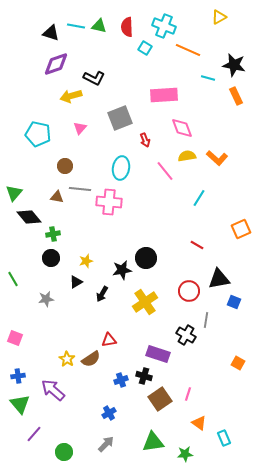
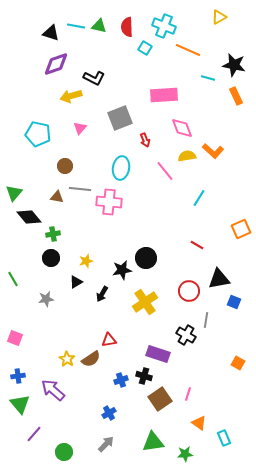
orange L-shape at (217, 158): moved 4 px left, 7 px up
